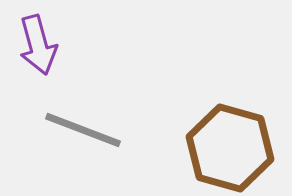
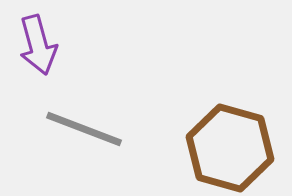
gray line: moved 1 px right, 1 px up
